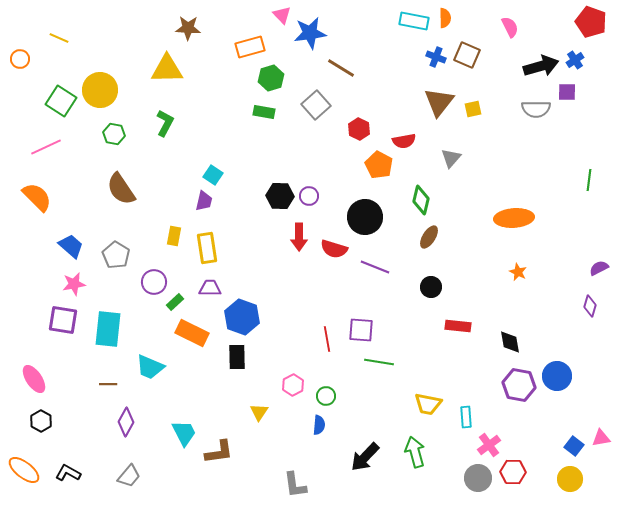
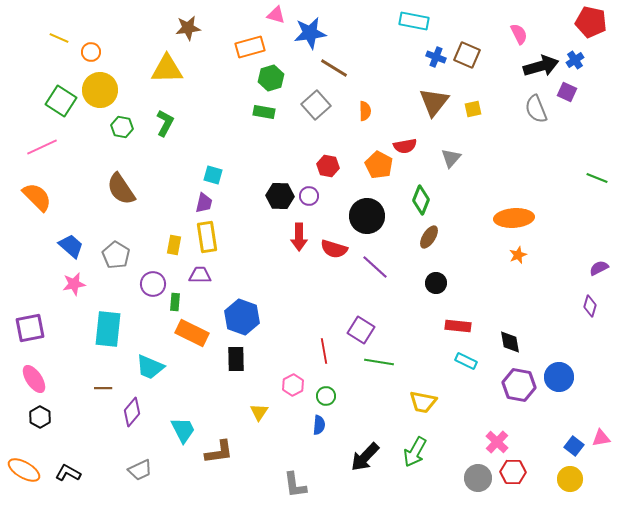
pink triangle at (282, 15): moved 6 px left; rotated 30 degrees counterclockwise
orange semicircle at (445, 18): moved 80 px left, 93 px down
red pentagon at (591, 22): rotated 8 degrees counterclockwise
pink semicircle at (510, 27): moved 9 px right, 7 px down
brown star at (188, 28): rotated 10 degrees counterclockwise
orange circle at (20, 59): moved 71 px right, 7 px up
brown line at (341, 68): moved 7 px left
purple square at (567, 92): rotated 24 degrees clockwise
brown triangle at (439, 102): moved 5 px left
gray semicircle at (536, 109): rotated 68 degrees clockwise
red hexagon at (359, 129): moved 31 px left, 37 px down; rotated 15 degrees counterclockwise
green hexagon at (114, 134): moved 8 px right, 7 px up
red semicircle at (404, 141): moved 1 px right, 5 px down
pink line at (46, 147): moved 4 px left
cyan square at (213, 175): rotated 18 degrees counterclockwise
green line at (589, 180): moved 8 px right, 2 px up; rotated 75 degrees counterclockwise
green diamond at (421, 200): rotated 8 degrees clockwise
purple trapezoid at (204, 201): moved 2 px down
black circle at (365, 217): moved 2 px right, 1 px up
yellow rectangle at (174, 236): moved 9 px down
yellow rectangle at (207, 248): moved 11 px up
purple line at (375, 267): rotated 20 degrees clockwise
orange star at (518, 272): moved 17 px up; rotated 24 degrees clockwise
purple circle at (154, 282): moved 1 px left, 2 px down
black circle at (431, 287): moved 5 px right, 4 px up
purple trapezoid at (210, 288): moved 10 px left, 13 px up
green rectangle at (175, 302): rotated 42 degrees counterclockwise
purple square at (63, 320): moved 33 px left, 8 px down; rotated 20 degrees counterclockwise
purple square at (361, 330): rotated 28 degrees clockwise
red line at (327, 339): moved 3 px left, 12 px down
black rectangle at (237, 357): moved 1 px left, 2 px down
blue circle at (557, 376): moved 2 px right, 1 px down
brown line at (108, 384): moved 5 px left, 4 px down
yellow trapezoid at (428, 404): moved 5 px left, 2 px up
cyan rectangle at (466, 417): moved 56 px up; rotated 60 degrees counterclockwise
black hexagon at (41, 421): moved 1 px left, 4 px up
purple diamond at (126, 422): moved 6 px right, 10 px up; rotated 12 degrees clockwise
cyan trapezoid at (184, 433): moved 1 px left, 3 px up
pink cross at (489, 445): moved 8 px right, 3 px up; rotated 10 degrees counterclockwise
green arrow at (415, 452): rotated 136 degrees counterclockwise
orange ellipse at (24, 470): rotated 8 degrees counterclockwise
gray trapezoid at (129, 476): moved 11 px right, 6 px up; rotated 25 degrees clockwise
